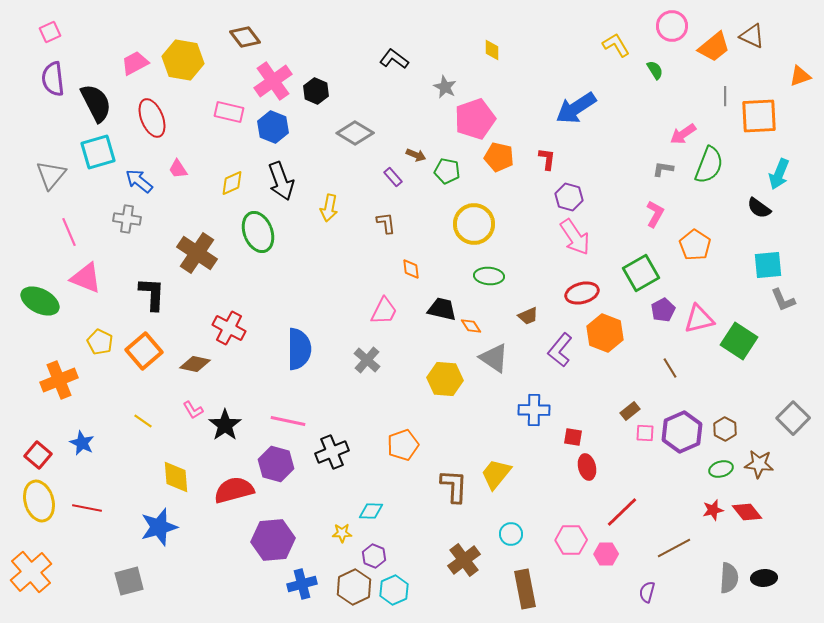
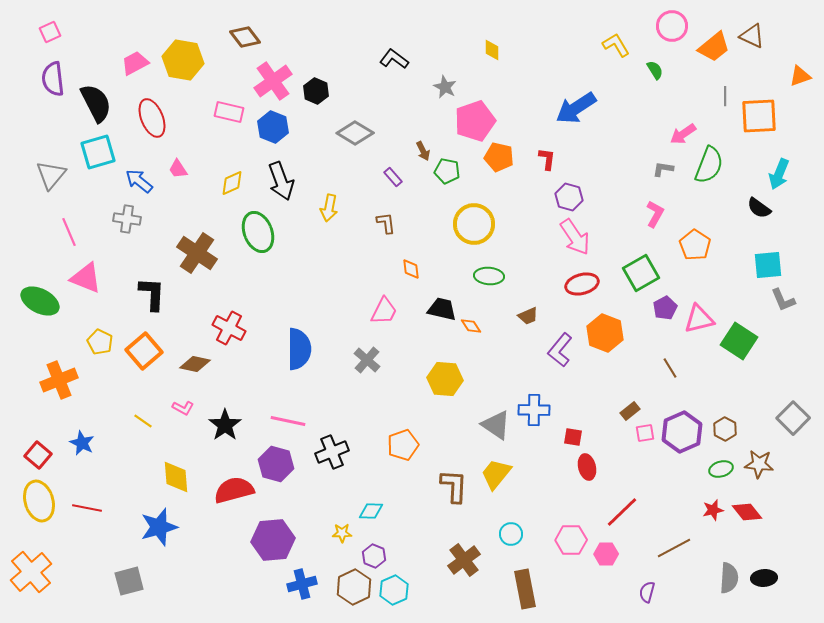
pink pentagon at (475, 119): moved 2 px down
brown arrow at (416, 155): moved 7 px right, 4 px up; rotated 42 degrees clockwise
red ellipse at (582, 293): moved 9 px up
purple pentagon at (663, 310): moved 2 px right, 2 px up
gray triangle at (494, 358): moved 2 px right, 67 px down
pink L-shape at (193, 410): moved 10 px left, 2 px up; rotated 30 degrees counterclockwise
pink square at (645, 433): rotated 12 degrees counterclockwise
